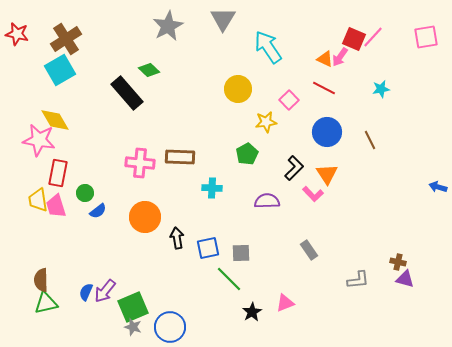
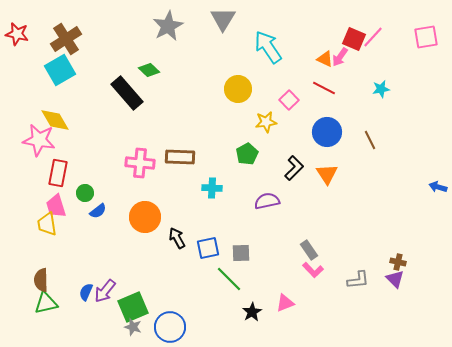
pink L-shape at (313, 194): moved 76 px down
yellow trapezoid at (38, 200): moved 9 px right, 24 px down
purple semicircle at (267, 201): rotated 10 degrees counterclockwise
black arrow at (177, 238): rotated 20 degrees counterclockwise
purple triangle at (405, 279): moved 10 px left; rotated 30 degrees clockwise
